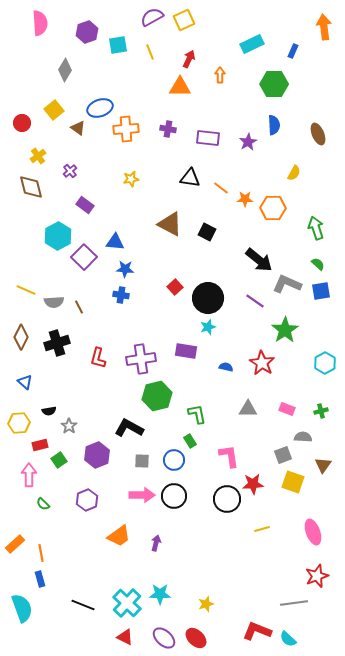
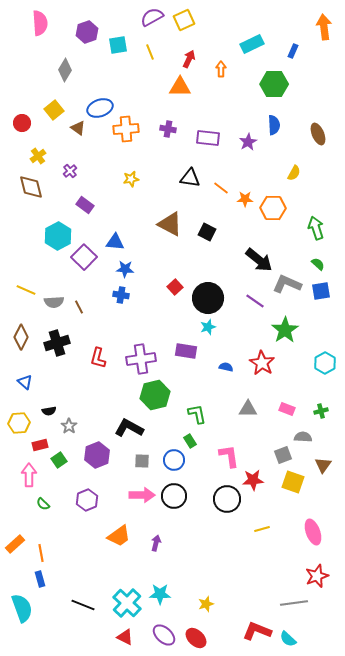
orange arrow at (220, 75): moved 1 px right, 6 px up
green hexagon at (157, 396): moved 2 px left, 1 px up
red star at (253, 484): moved 4 px up
purple ellipse at (164, 638): moved 3 px up
